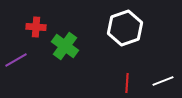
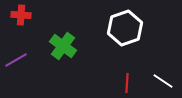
red cross: moved 15 px left, 12 px up
green cross: moved 2 px left
white line: rotated 55 degrees clockwise
